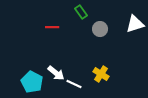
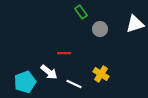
red line: moved 12 px right, 26 px down
white arrow: moved 7 px left, 1 px up
cyan pentagon: moved 7 px left; rotated 25 degrees clockwise
